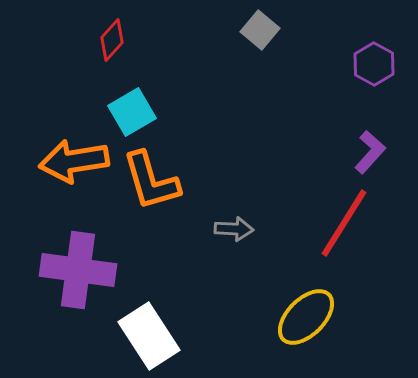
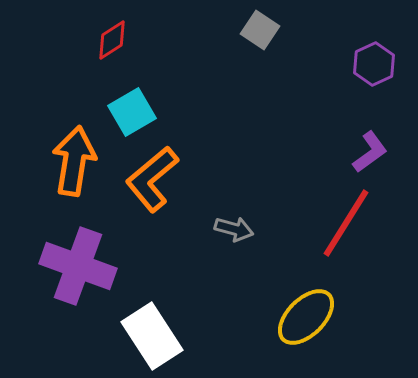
gray square: rotated 6 degrees counterclockwise
red diamond: rotated 15 degrees clockwise
purple hexagon: rotated 6 degrees clockwise
purple L-shape: rotated 12 degrees clockwise
orange arrow: rotated 108 degrees clockwise
orange L-shape: moved 1 px right, 2 px up; rotated 66 degrees clockwise
red line: moved 2 px right
gray arrow: rotated 12 degrees clockwise
purple cross: moved 4 px up; rotated 12 degrees clockwise
white rectangle: moved 3 px right
